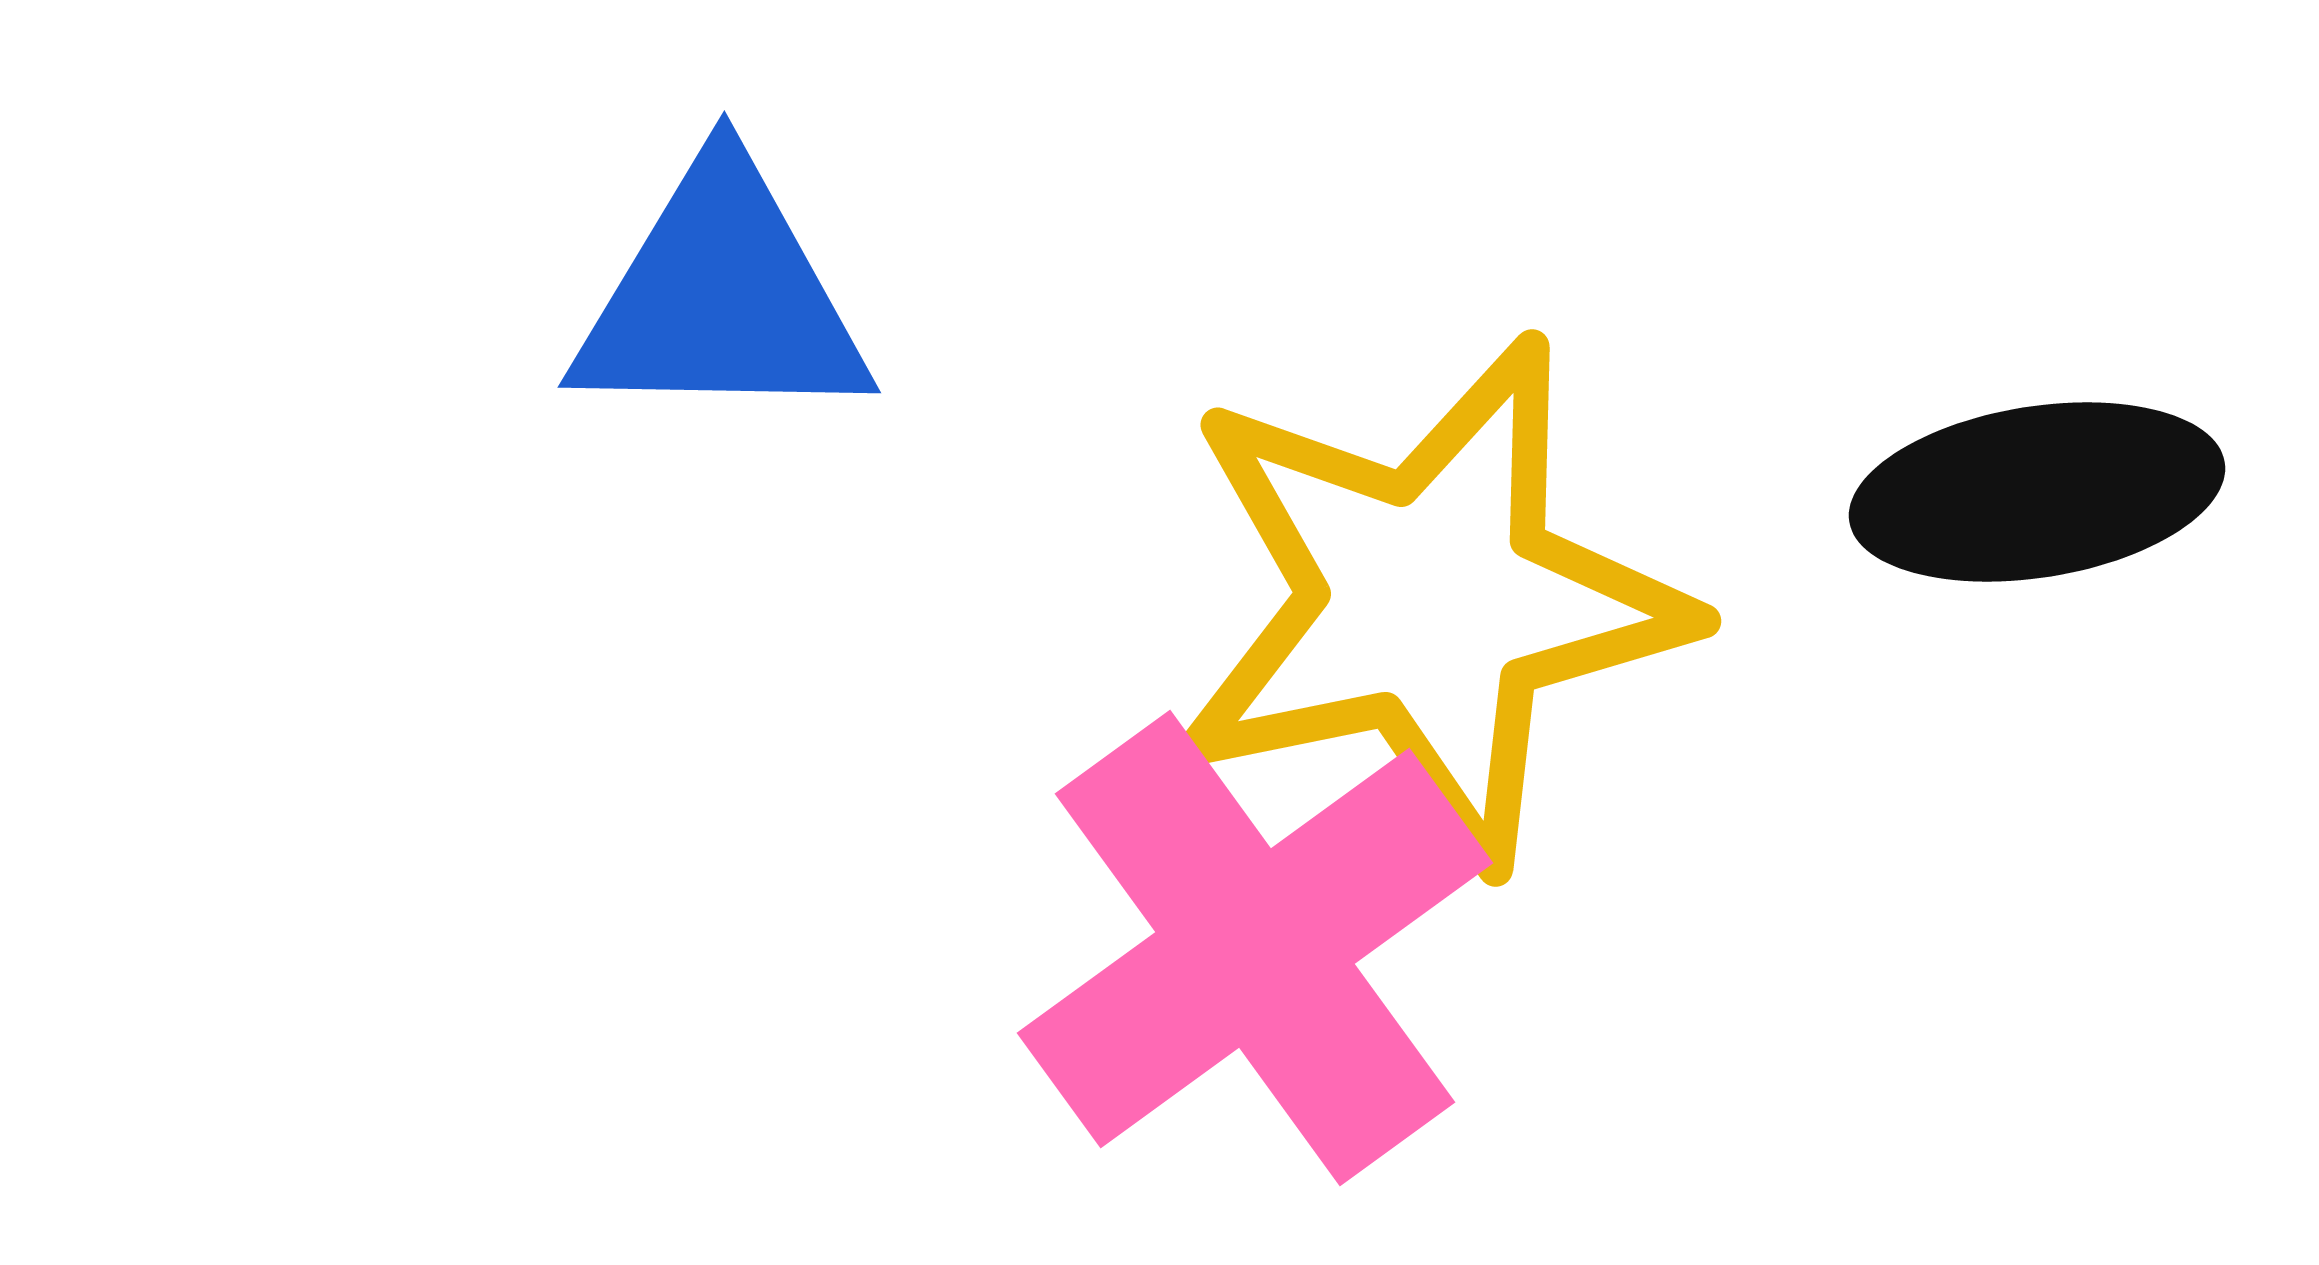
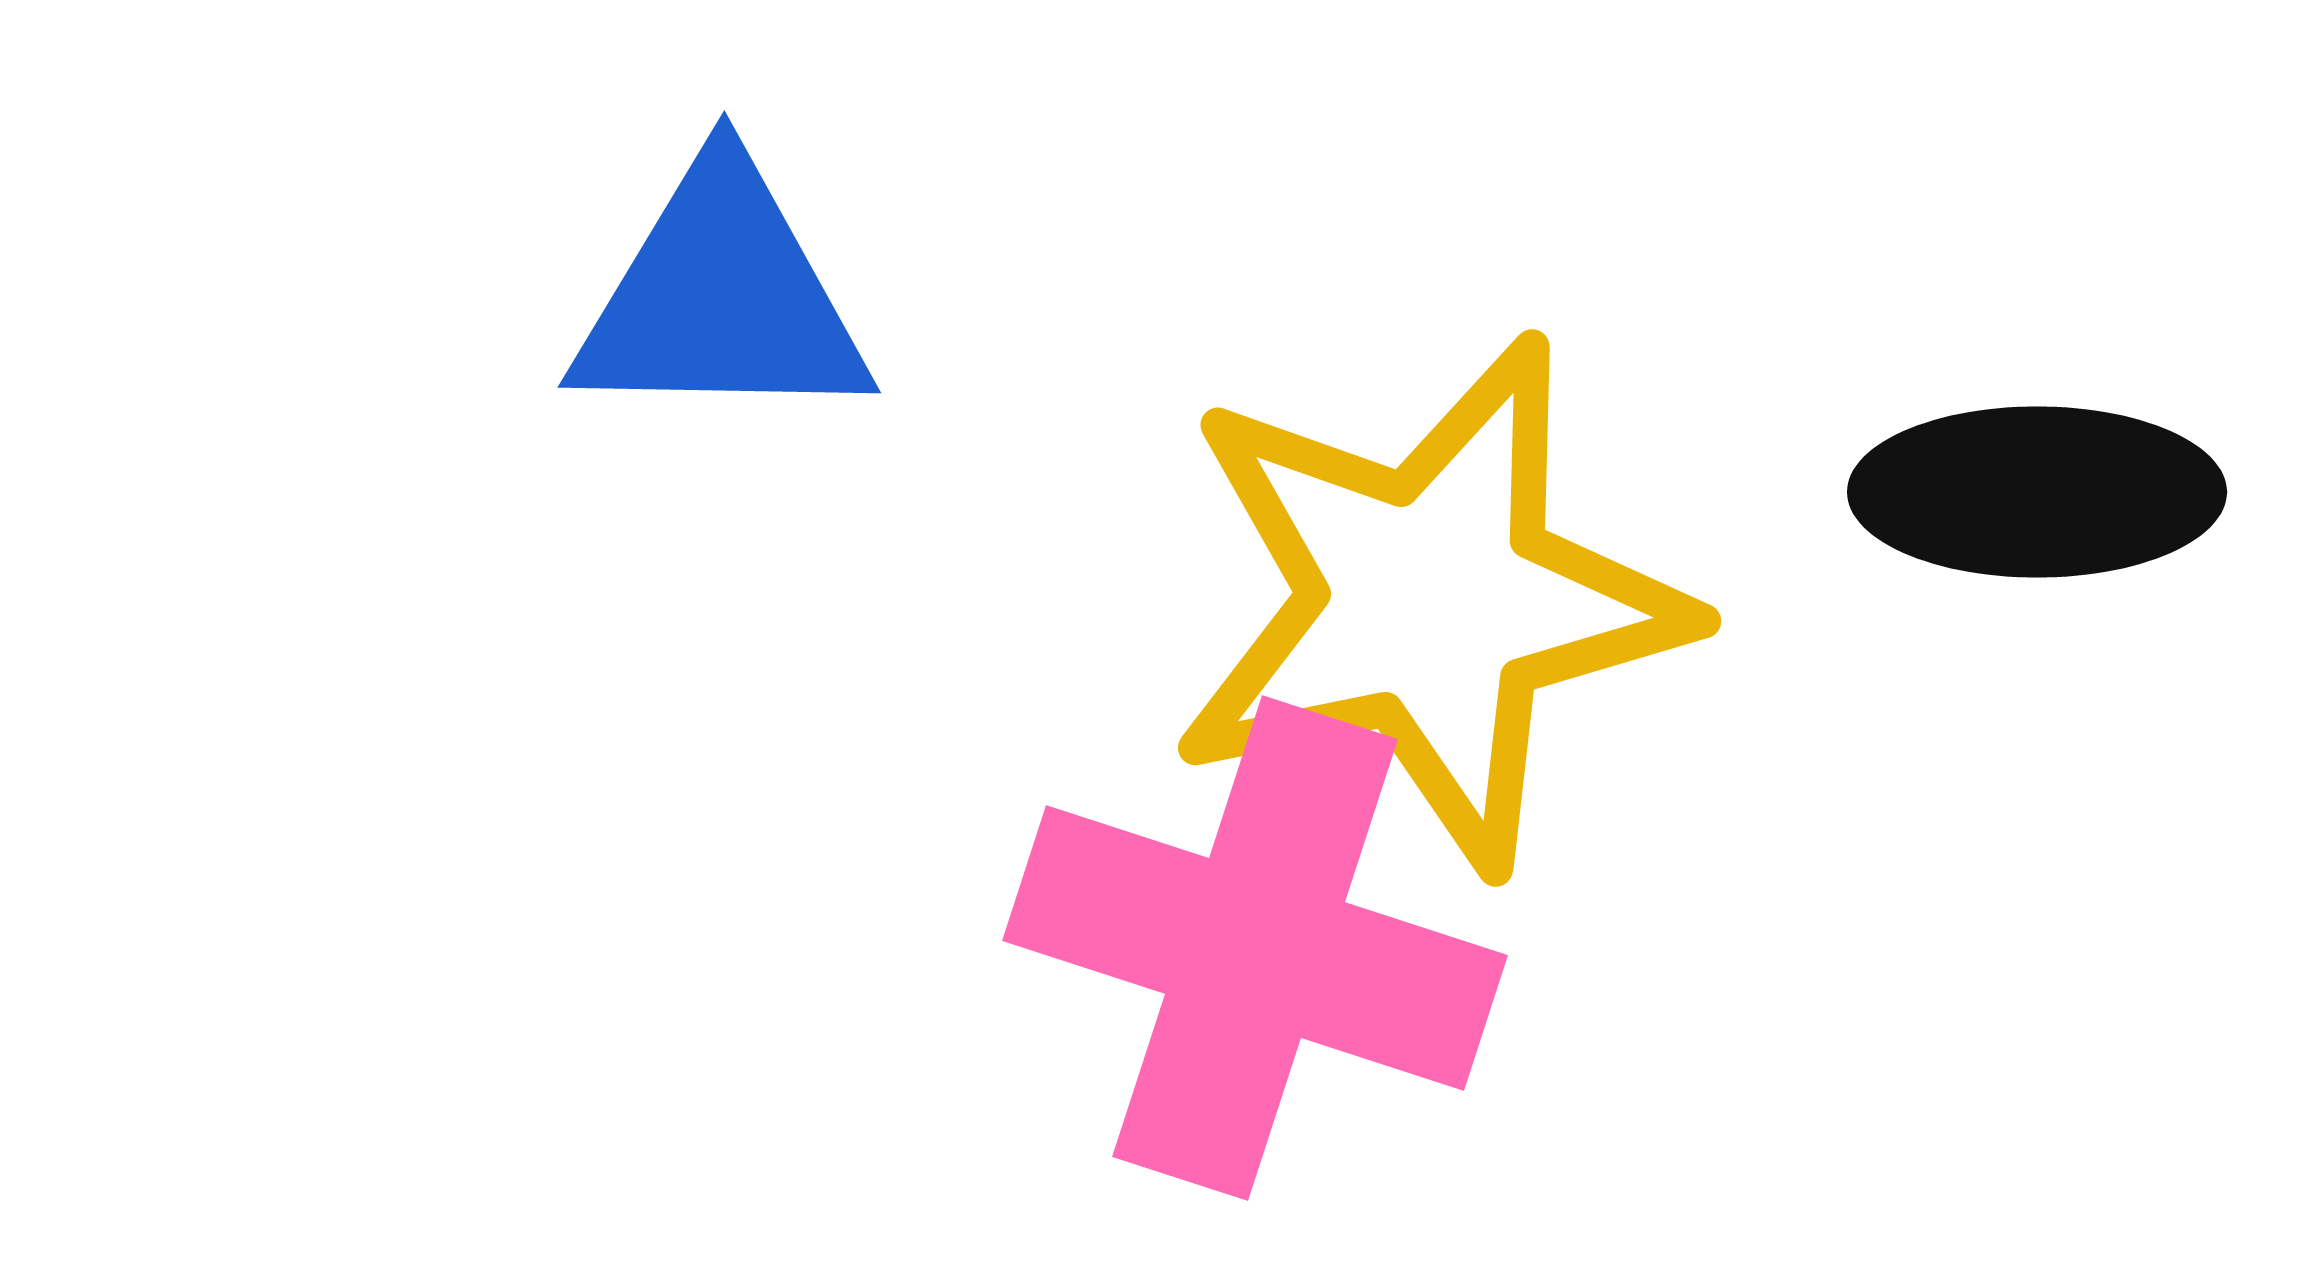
black ellipse: rotated 9 degrees clockwise
pink cross: rotated 36 degrees counterclockwise
